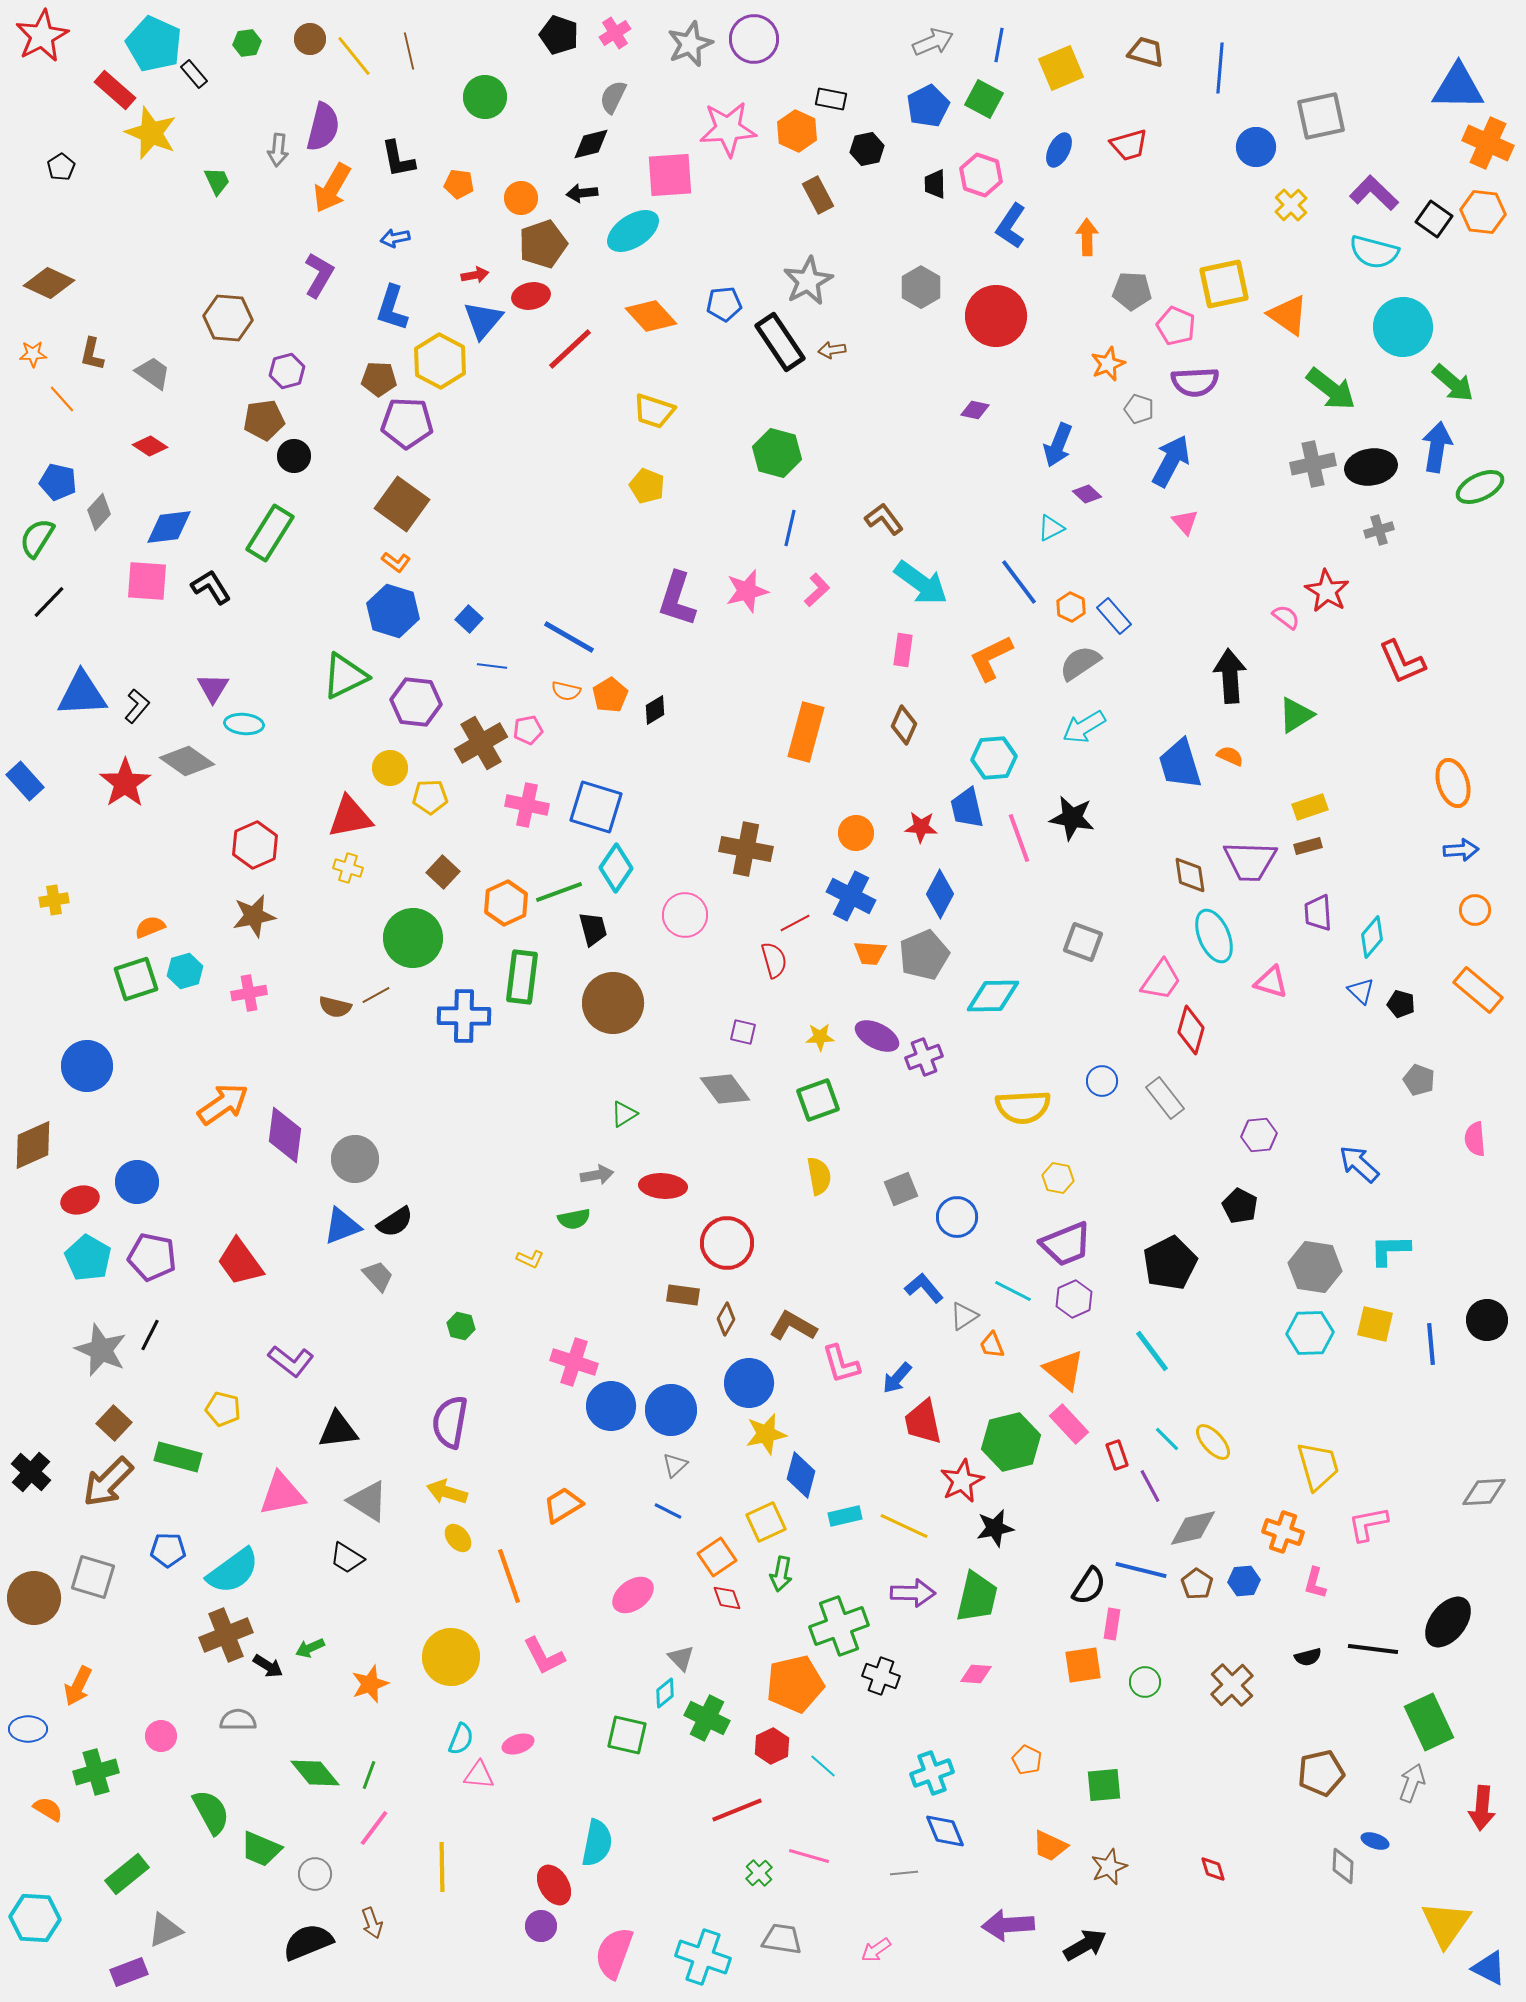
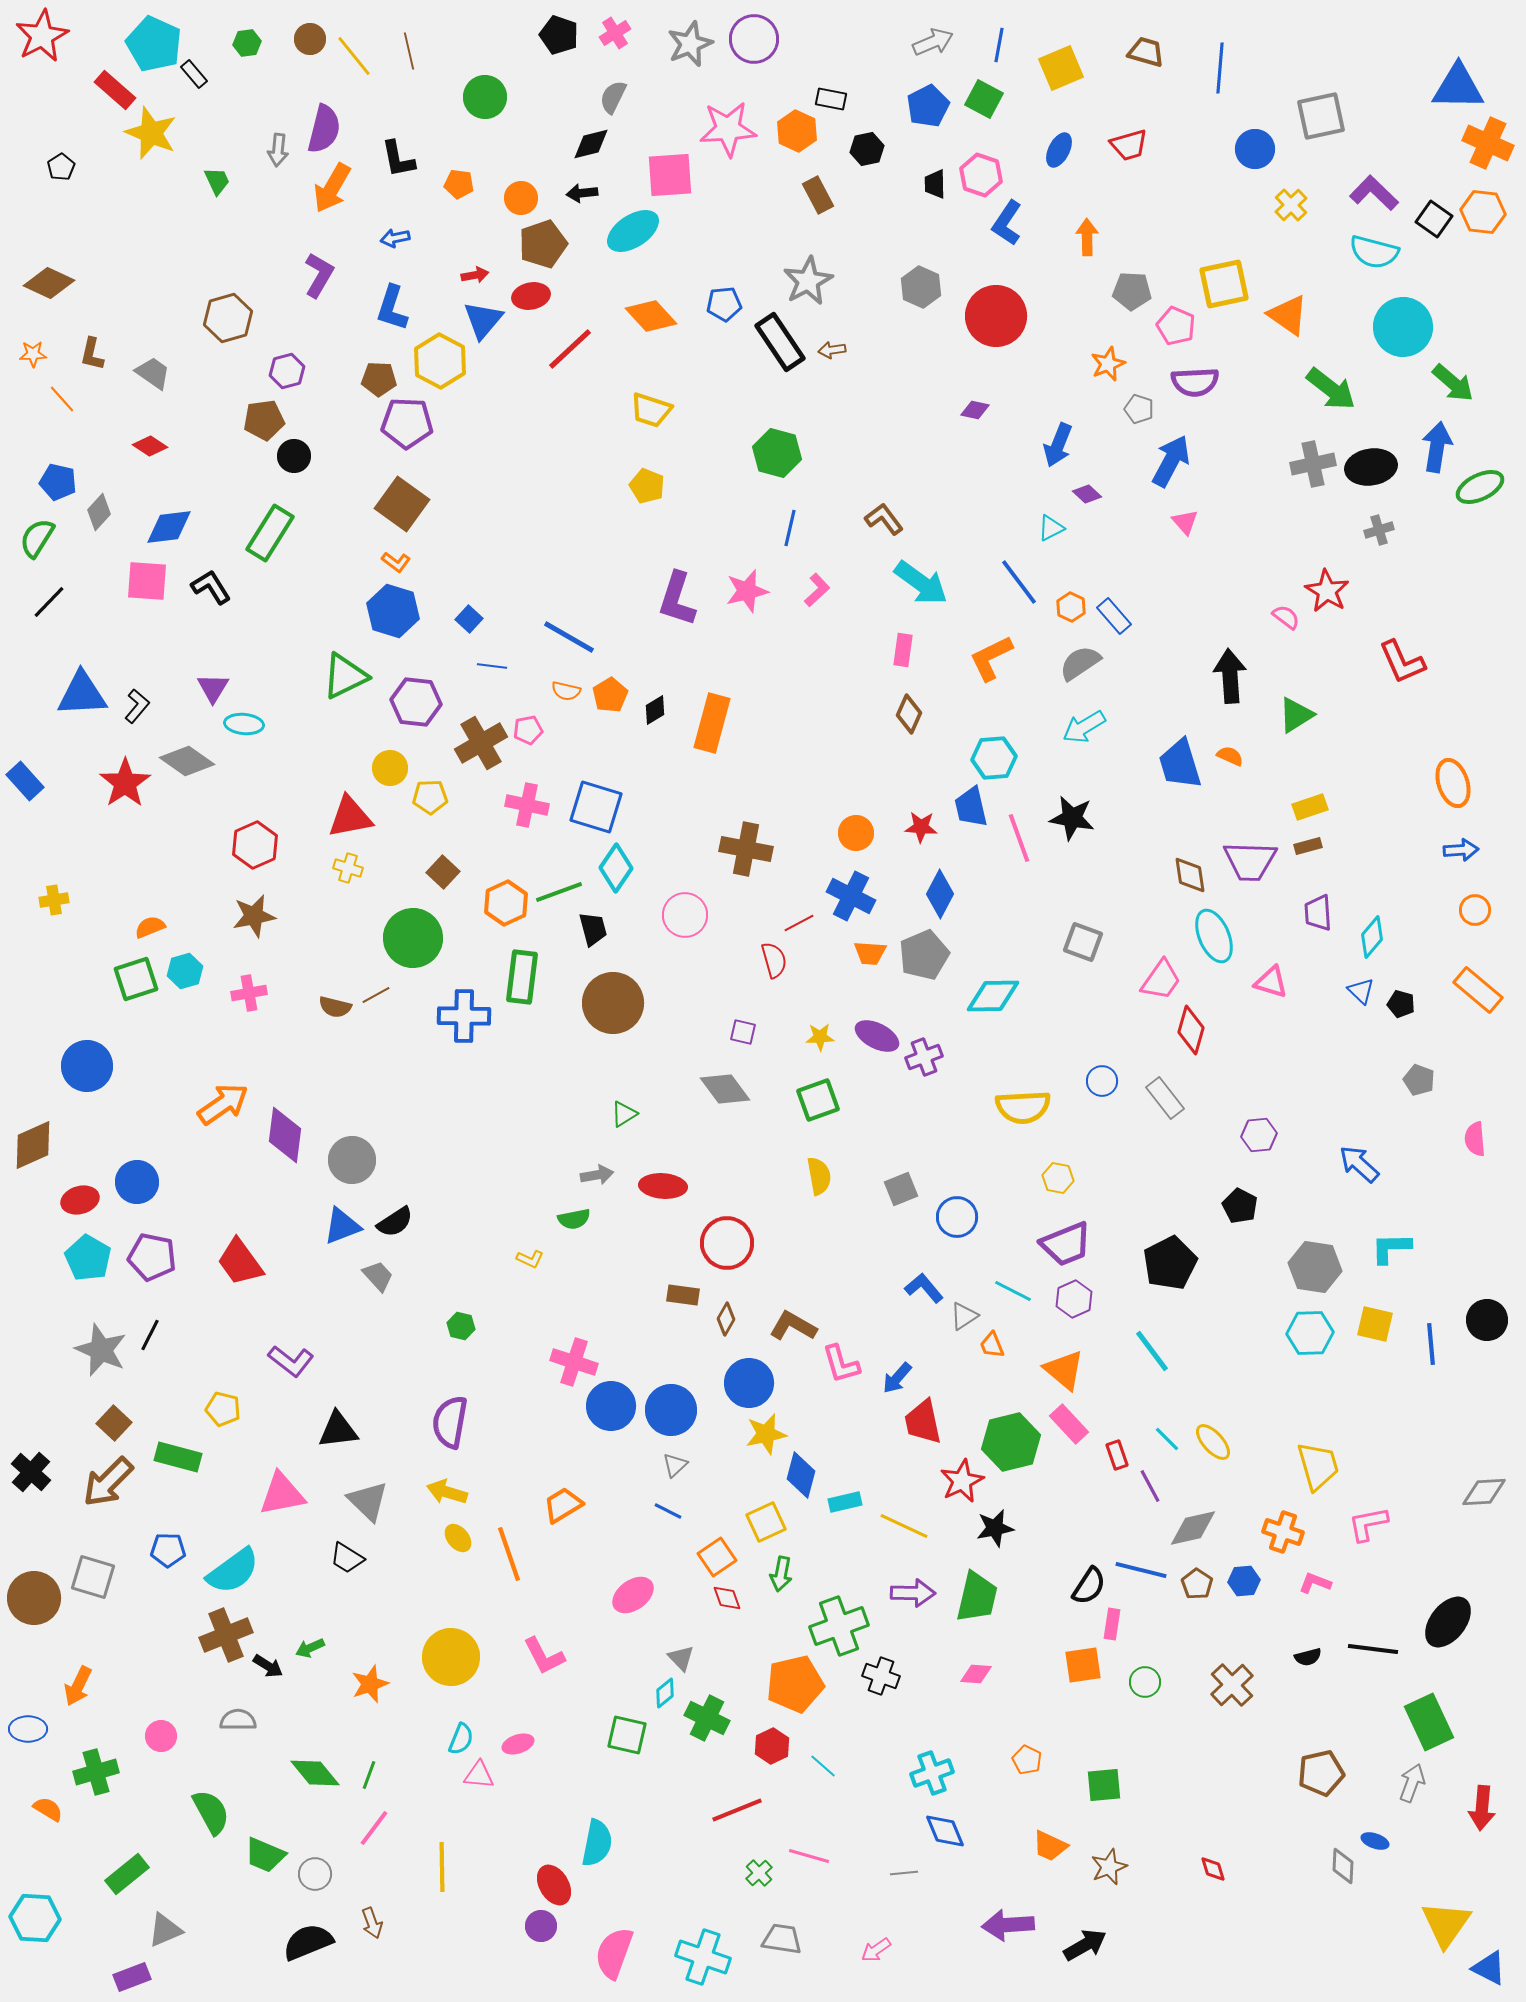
purple semicircle at (323, 127): moved 1 px right, 2 px down
blue circle at (1256, 147): moved 1 px left, 2 px down
blue L-shape at (1011, 226): moved 4 px left, 3 px up
gray hexagon at (921, 287): rotated 6 degrees counterclockwise
brown hexagon at (228, 318): rotated 21 degrees counterclockwise
yellow trapezoid at (654, 411): moved 3 px left, 1 px up
brown diamond at (904, 725): moved 5 px right, 11 px up
orange rectangle at (806, 732): moved 94 px left, 9 px up
blue trapezoid at (967, 808): moved 4 px right, 1 px up
red line at (795, 923): moved 4 px right
gray circle at (355, 1159): moved 3 px left, 1 px down
cyan L-shape at (1390, 1250): moved 1 px right, 2 px up
gray triangle at (368, 1501): rotated 12 degrees clockwise
cyan rectangle at (845, 1516): moved 14 px up
orange line at (509, 1576): moved 22 px up
pink L-shape at (1315, 1583): rotated 96 degrees clockwise
green trapezoid at (261, 1849): moved 4 px right, 6 px down
purple rectangle at (129, 1972): moved 3 px right, 5 px down
